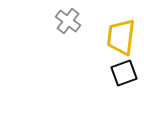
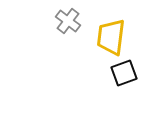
yellow trapezoid: moved 10 px left
